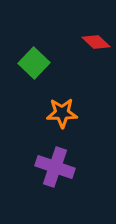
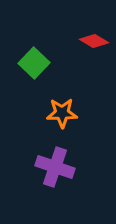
red diamond: moved 2 px left, 1 px up; rotated 12 degrees counterclockwise
